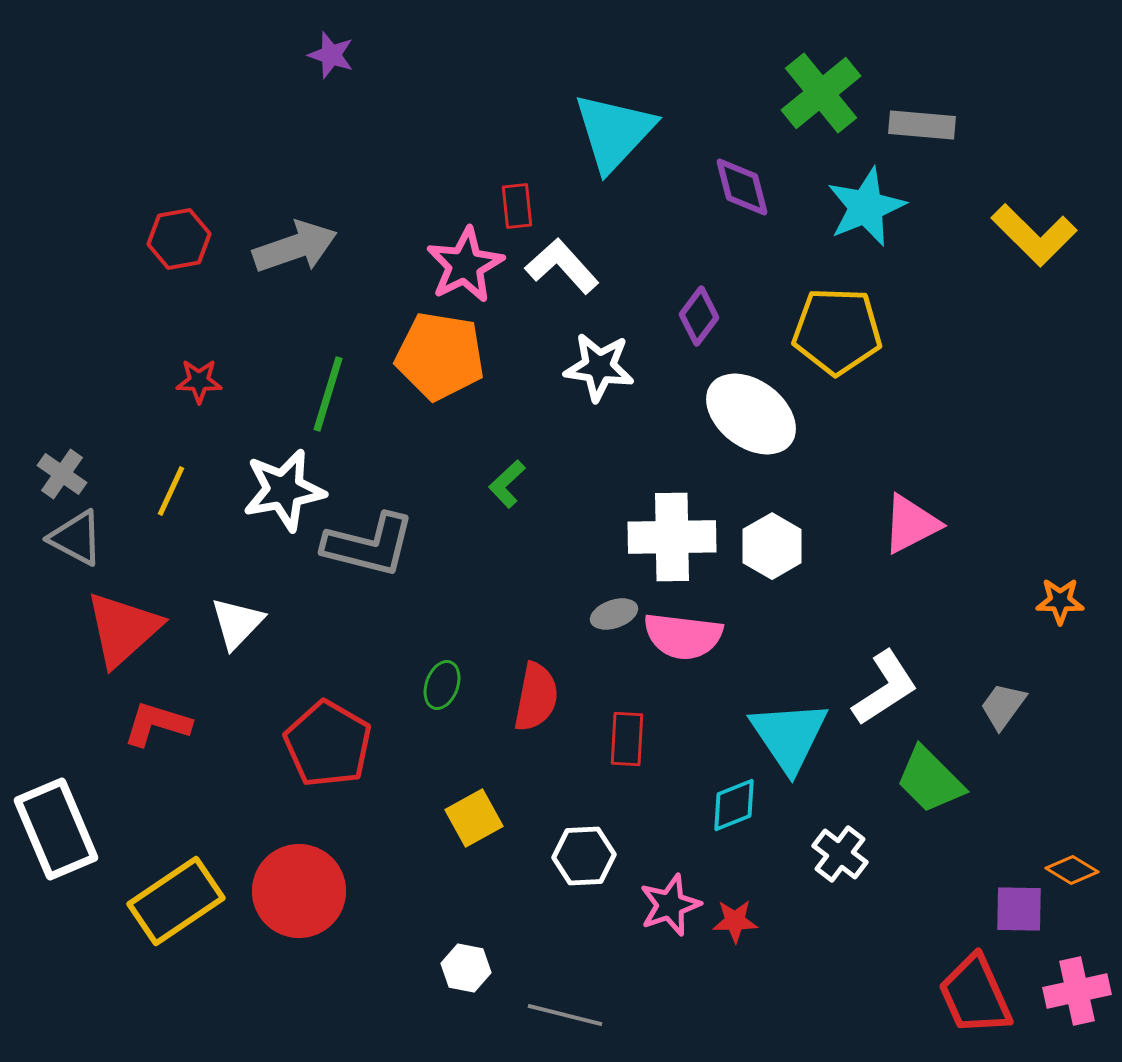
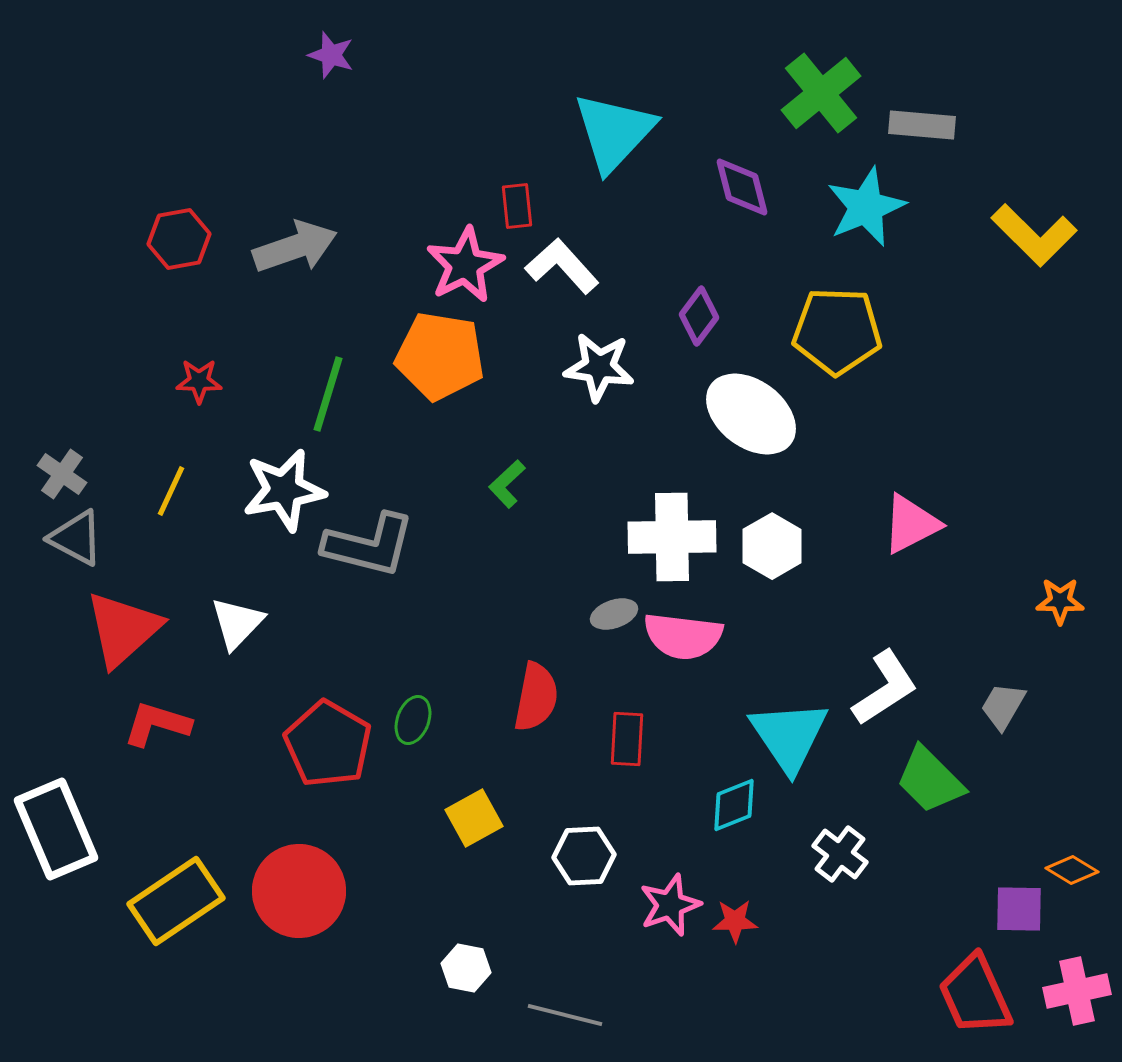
green ellipse at (442, 685): moved 29 px left, 35 px down
gray trapezoid at (1003, 706): rotated 6 degrees counterclockwise
